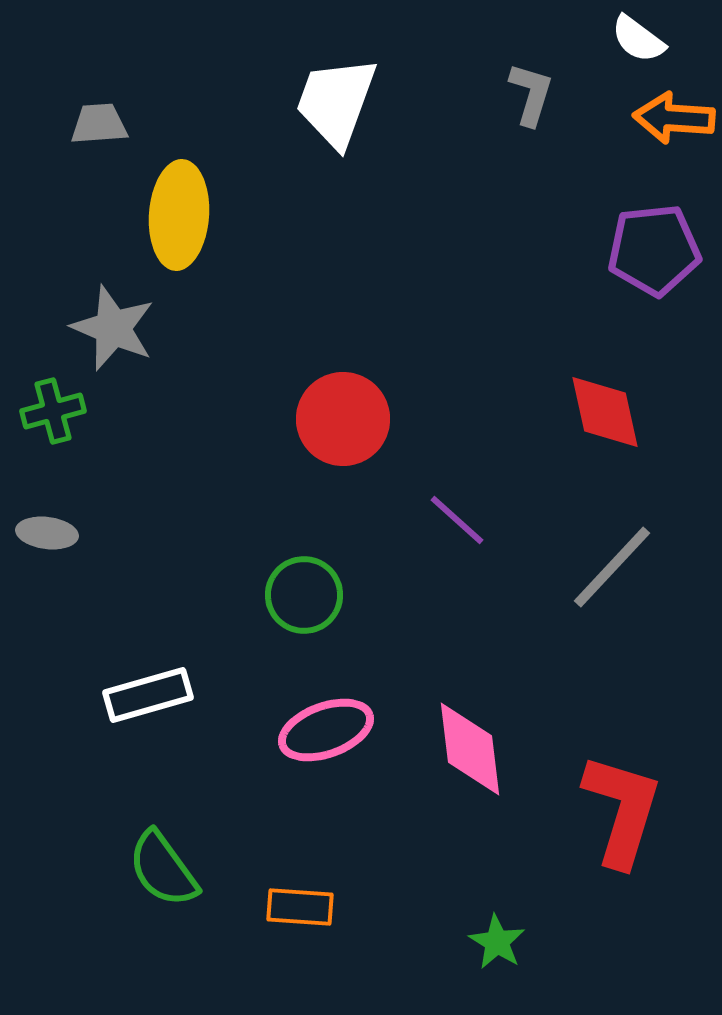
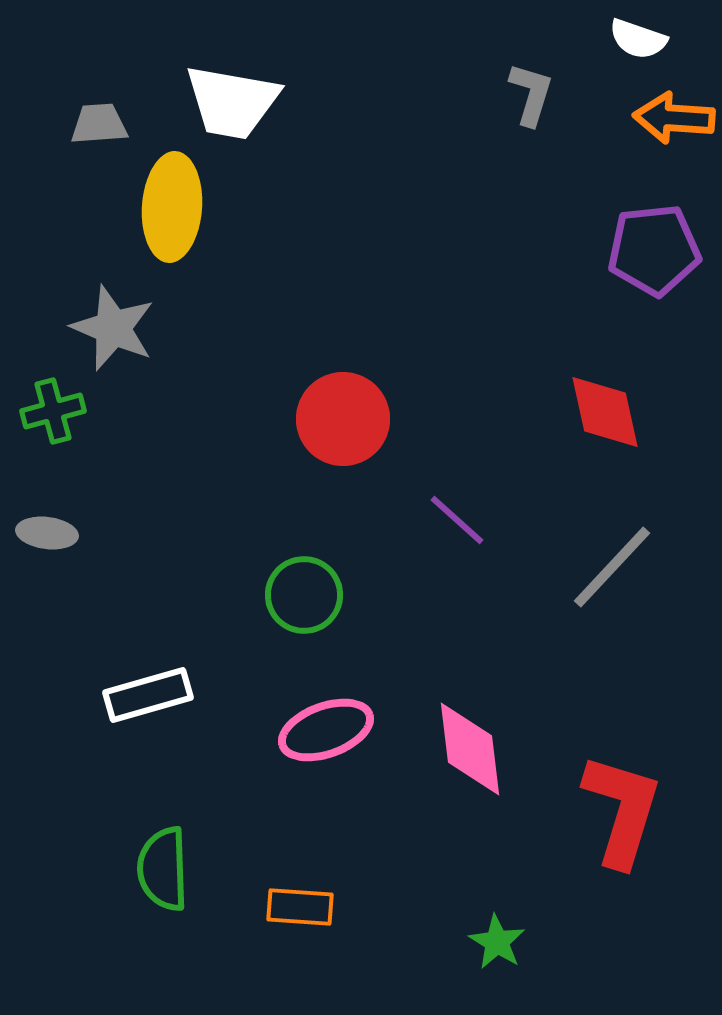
white semicircle: rotated 18 degrees counterclockwise
white trapezoid: moved 104 px left; rotated 100 degrees counterclockwise
yellow ellipse: moved 7 px left, 8 px up
green semicircle: rotated 34 degrees clockwise
